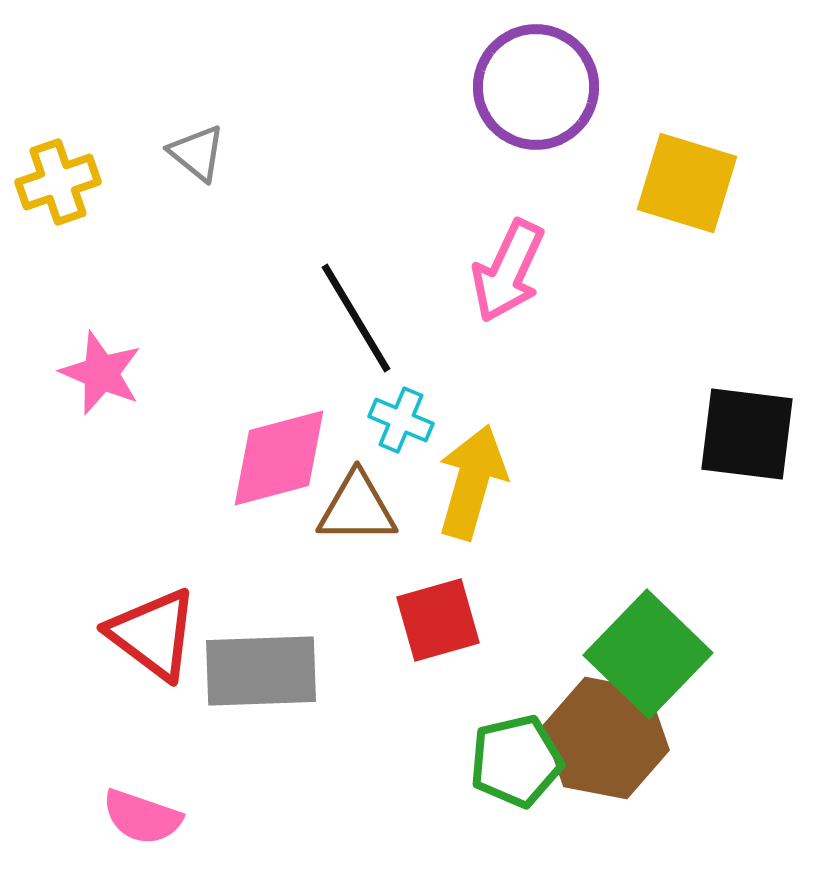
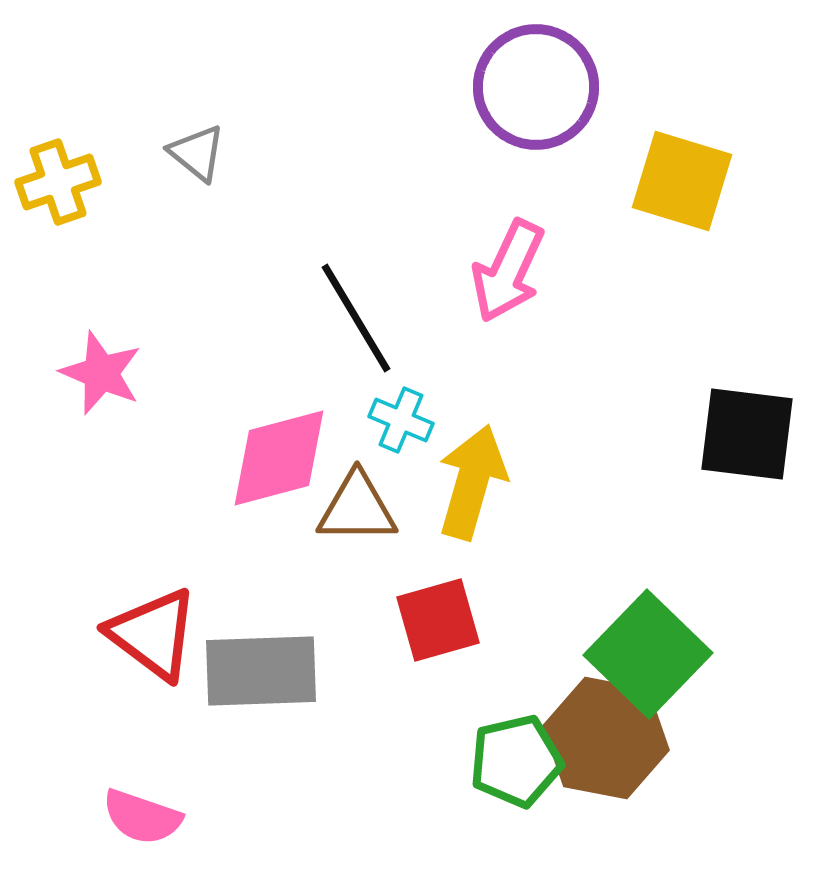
yellow square: moved 5 px left, 2 px up
